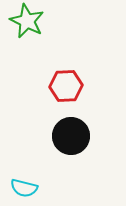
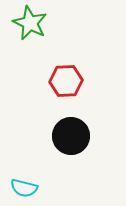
green star: moved 3 px right, 2 px down
red hexagon: moved 5 px up
